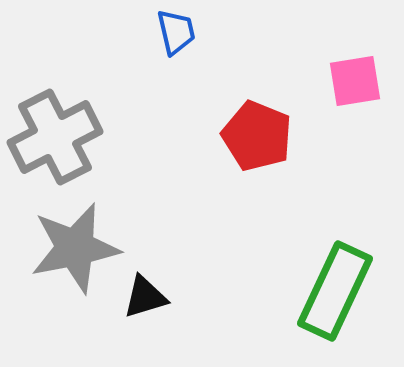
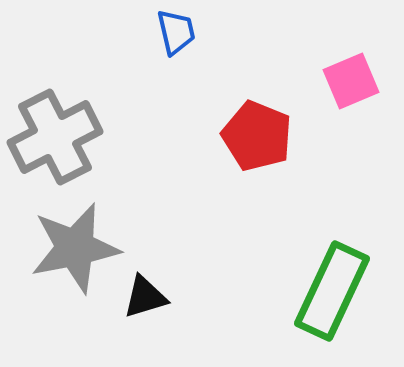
pink square: moved 4 px left; rotated 14 degrees counterclockwise
green rectangle: moved 3 px left
